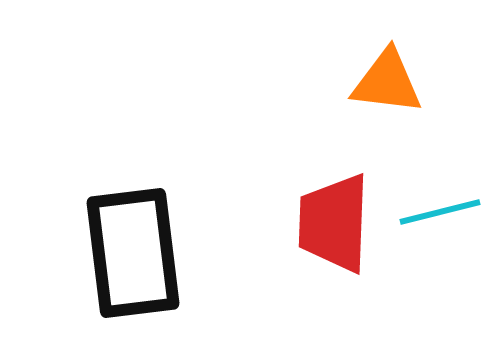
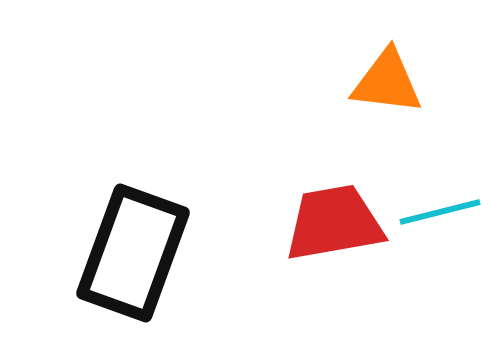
red trapezoid: rotated 78 degrees clockwise
black rectangle: rotated 27 degrees clockwise
